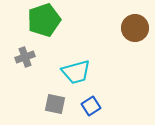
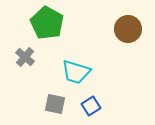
green pentagon: moved 3 px right, 3 px down; rotated 24 degrees counterclockwise
brown circle: moved 7 px left, 1 px down
gray cross: rotated 30 degrees counterclockwise
cyan trapezoid: rotated 32 degrees clockwise
